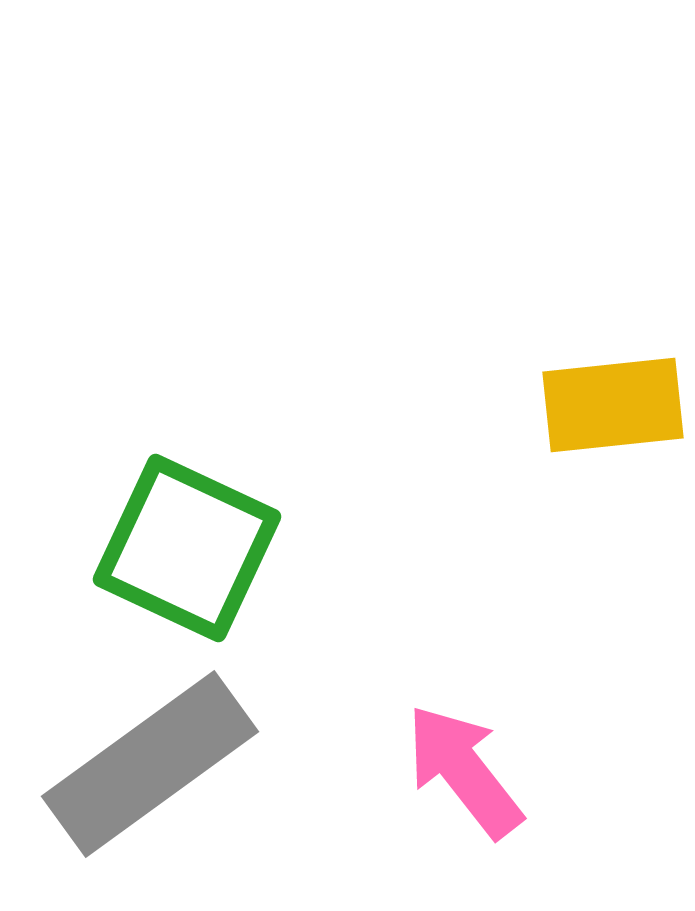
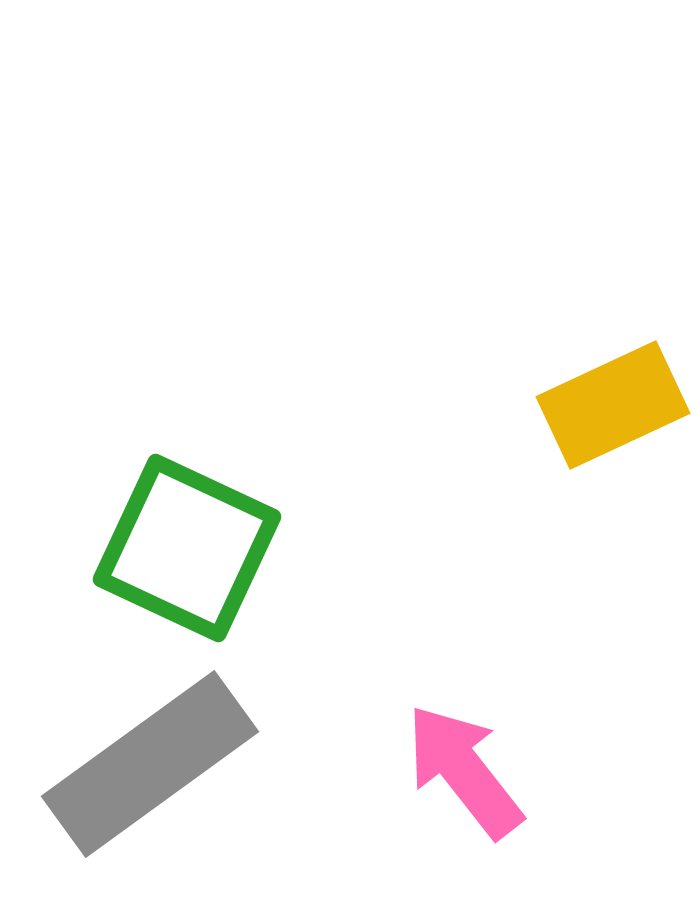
yellow rectangle: rotated 19 degrees counterclockwise
